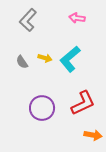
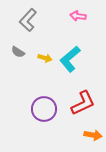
pink arrow: moved 1 px right, 2 px up
gray semicircle: moved 4 px left, 10 px up; rotated 24 degrees counterclockwise
purple circle: moved 2 px right, 1 px down
